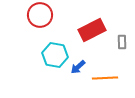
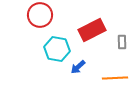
cyan hexagon: moved 2 px right, 6 px up
orange line: moved 10 px right
